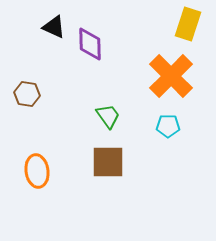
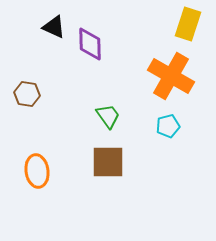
orange cross: rotated 15 degrees counterclockwise
cyan pentagon: rotated 15 degrees counterclockwise
